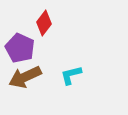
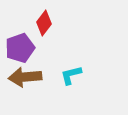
purple pentagon: rotated 28 degrees clockwise
brown arrow: rotated 20 degrees clockwise
